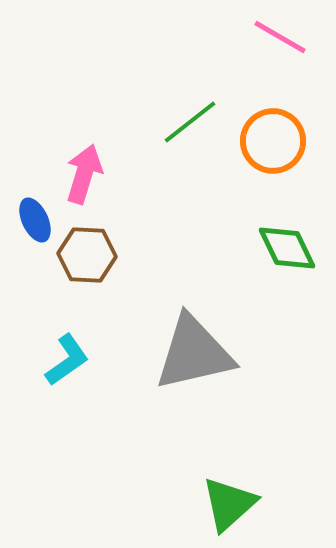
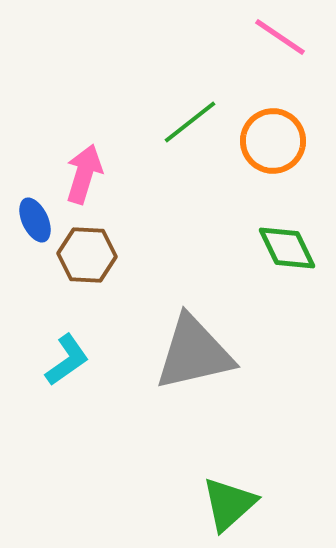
pink line: rotated 4 degrees clockwise
